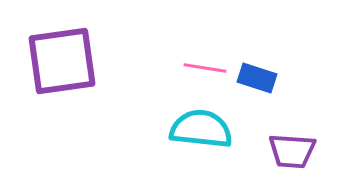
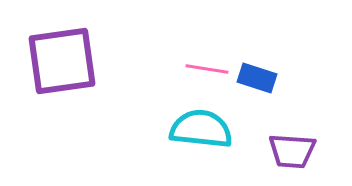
pink line: moved 2 px right, 1 px down
